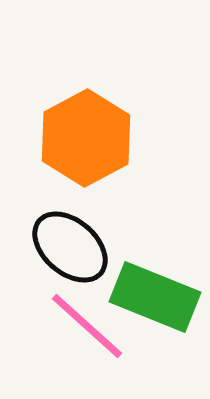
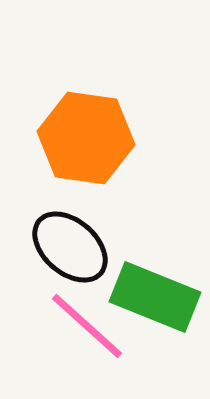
orange hexagon: rotated 24 degrees counterclockwise
